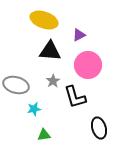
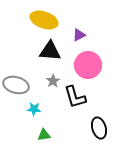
cyan star: rotated 16 degrees clockwise
